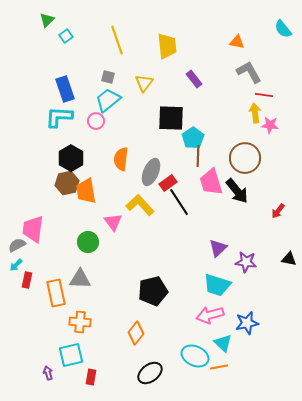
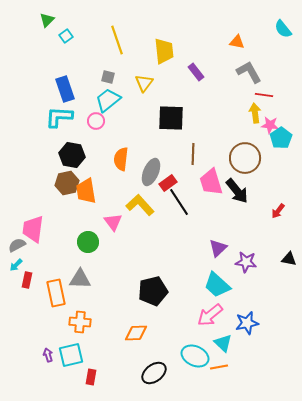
yellow trapezoid at (167, 46): moved 3 px left, 5 px down
purple rectangle at (194, 79): moved 2 px right, 7 px up
cyan pentagon at (193, 138): moved 88 px right
brown line at (198, 156): moved 5 px left, 2 px up
black hexagon at (71, 158): moved 1 px right, 3 px up; rotated 20 degrees counterclockwise
cyan trapezoid at (217, 285): rotated 24 degrees clockwise
pink arrow at (210, 315): rotated 24 degrees counterclockwise
orange diamond at (136, 333): rotated 50 degrees clockwise
purple arrow at (48, 373): moved 18 px up
black ellipse at (150, 373): moved 4 px right
